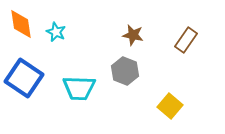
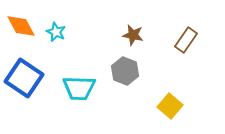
orange diamond: moved 2 px down; rotated 20 degrees counterclockwise
